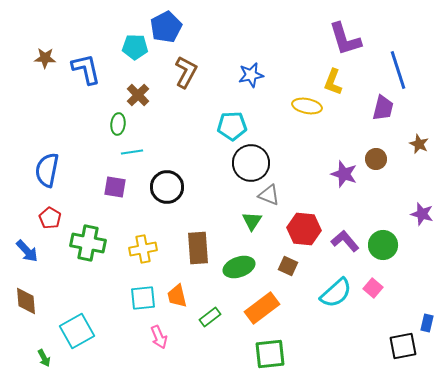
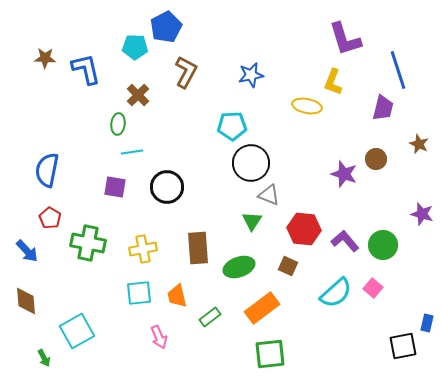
cyan square at (143, 298): moved 4 px left, 5 px up
